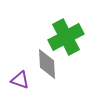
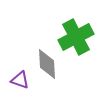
green cross: moved 10 px right
